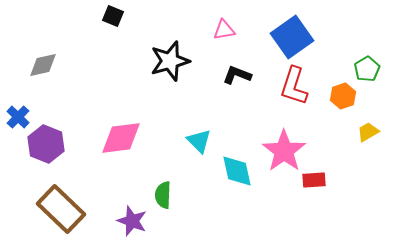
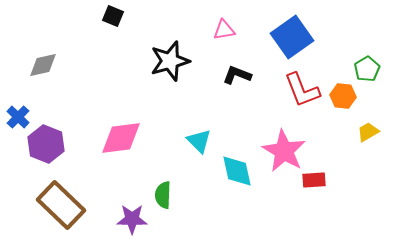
red L-shape: moved 8 px right, 4 px down; rotated 39 degrees counterclockwise
orange hexagon: rotated 25 degrees clockwise
pink star: rotated 6 degrees counterclockwise
brown rectangle: moved 4 px up
purple star: moved 2 px up; rotated 20 degrees counterclockwise
